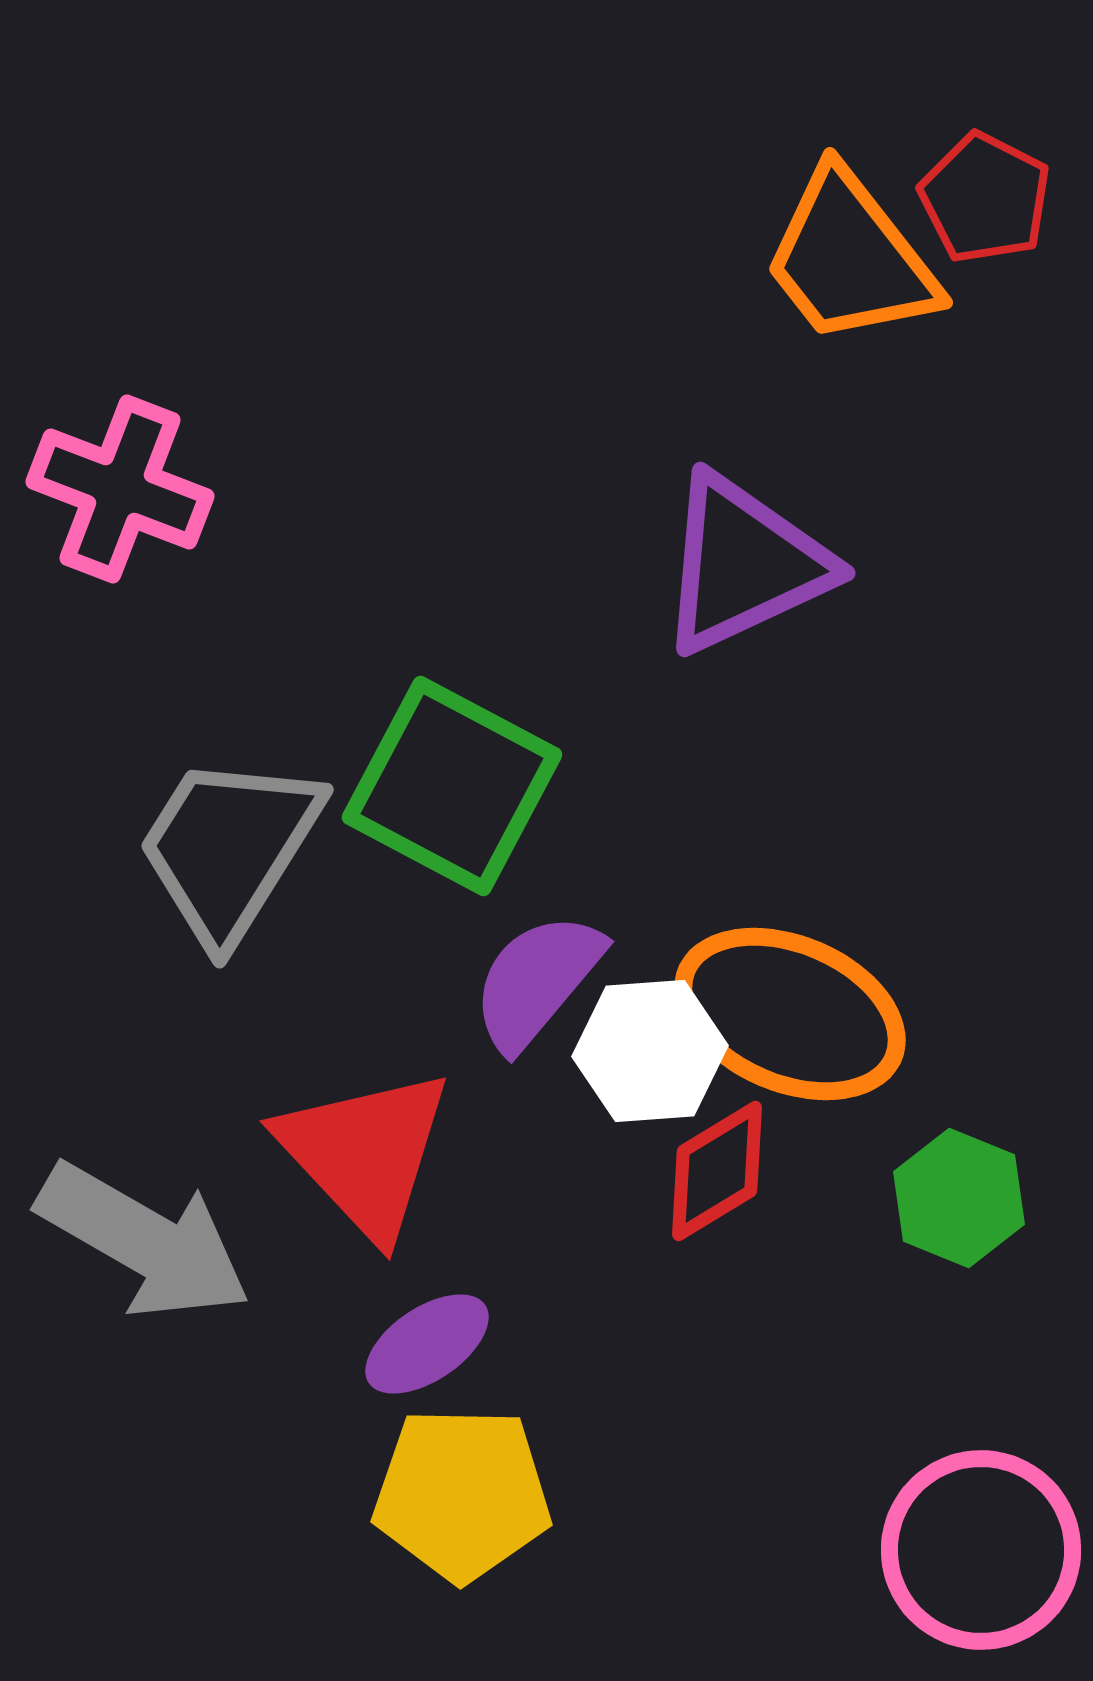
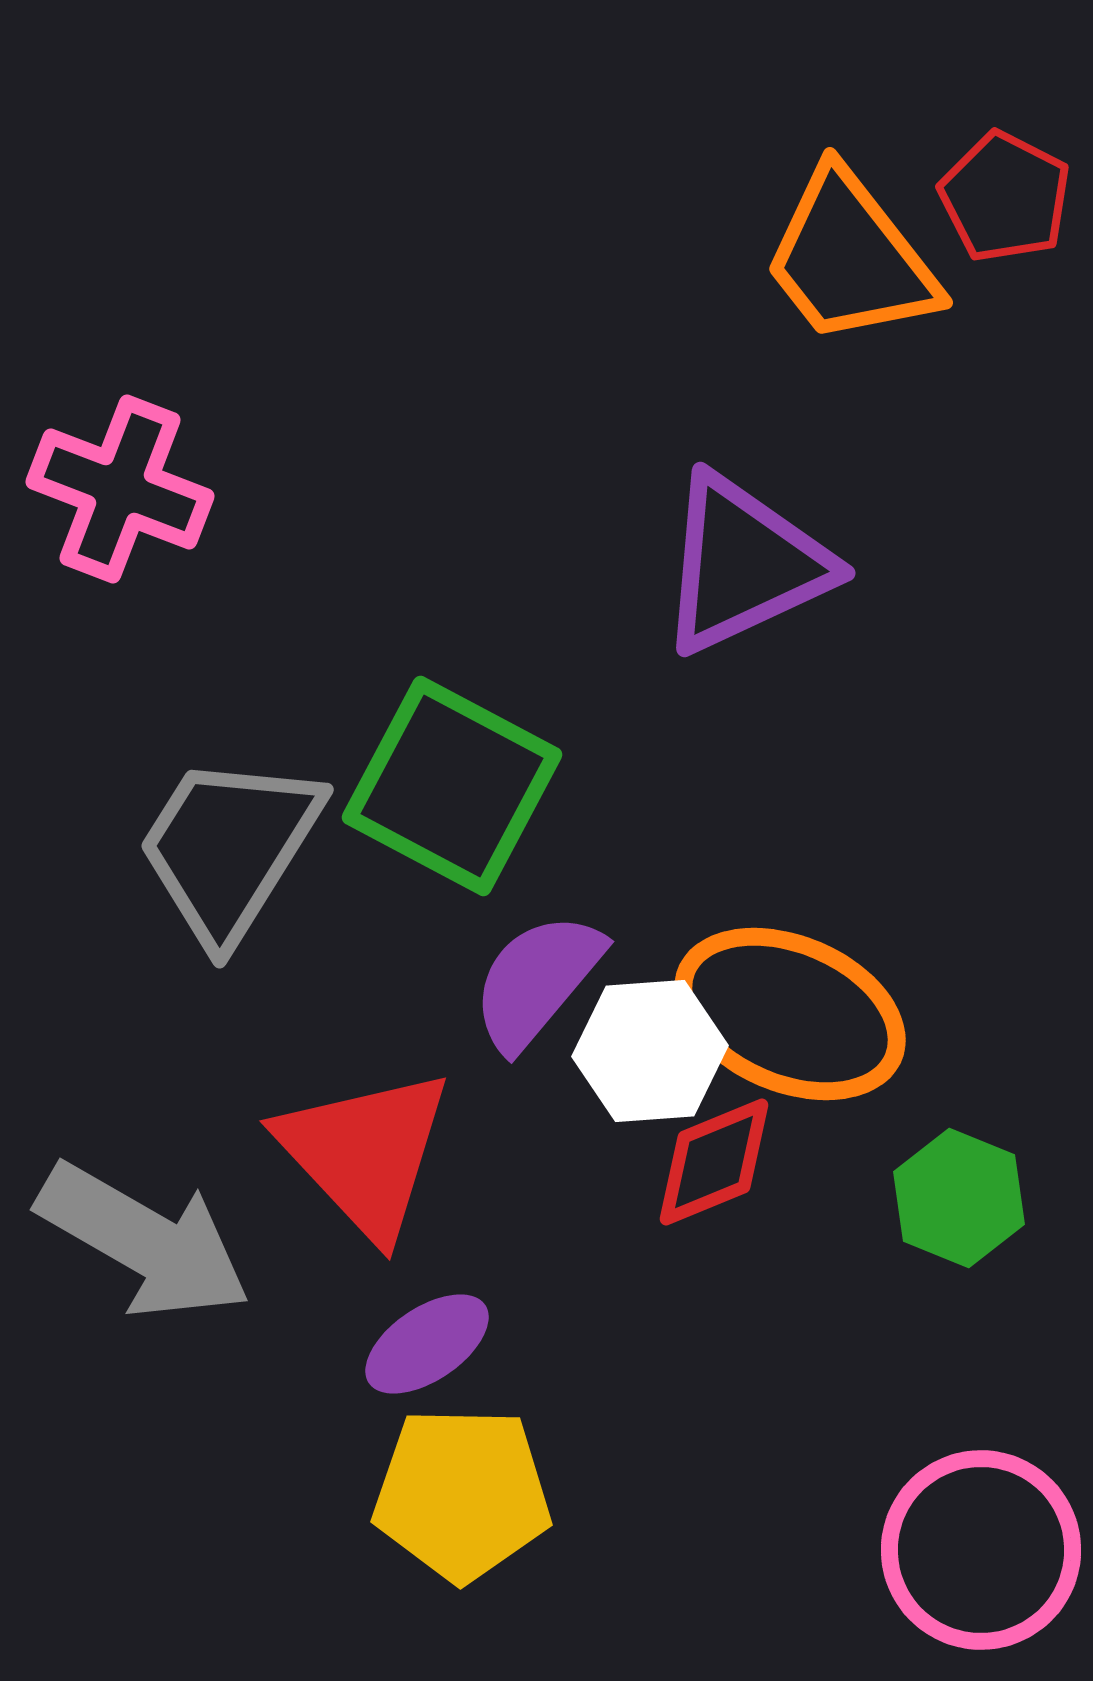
red pentagon: moved 20 px right, 1 px up
red diamond: moved 3 px left, 9 px up; rotated 9 degrees clockwise
